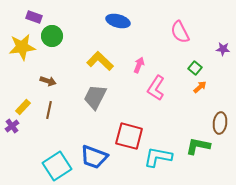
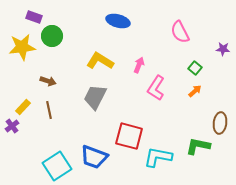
yellow L-shape: rotated 12 degrees counterclockwise
orange arrow: moved 5 px left, 4 px down
brown line: rotated 24 degrees counterclockwise
